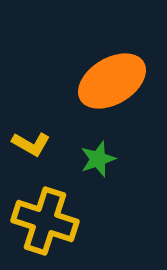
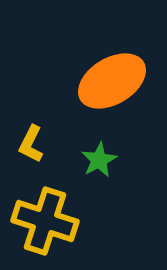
yellow L-shape: rotated 87 degrees clockwise
green star: moved 1 px right, 1 px down; rotated 9 degrees counterclockwise
